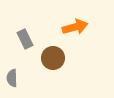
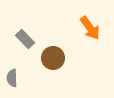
orange arrow: moved 15 px right, 1 px down; rotated 70 degrees clockwise
gray rectangle: rotated 18 degrees counterclockwise
